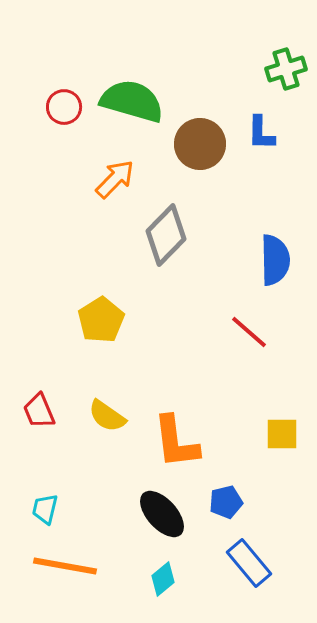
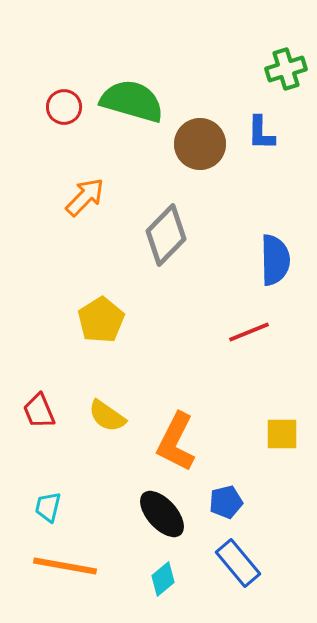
orange arrow: moved 30 px left, 18 px down
red line: rotated 63 degrees counterclockwise
orange L-shape: rotated 34 degrees clockwise
cyan trapezoid: moved 3 px right, 2 px up
blue rectangle: moved 11 px left
